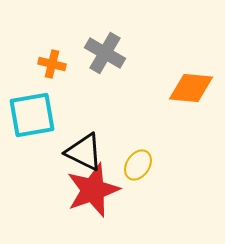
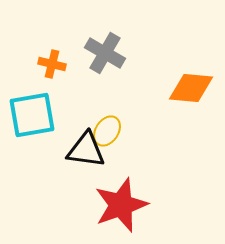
black triangle: moved 2 px right, 2 px up; rotated 18 degrees counterclockwise
yellow ellipse: moved 31 px left, 34 px up
red star: moved 28 px right, 15 px down
